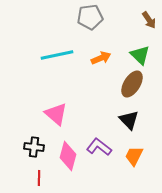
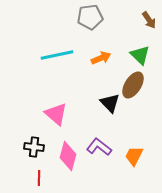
brown ellipse: moved 1 px right, 1 px down
black triangle: moved 19 px left, 17 px up
